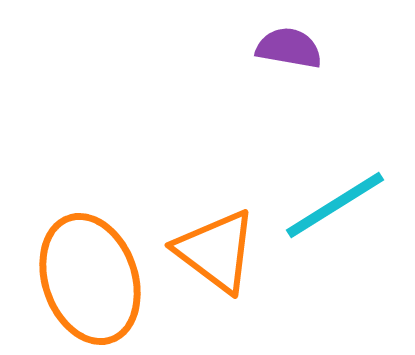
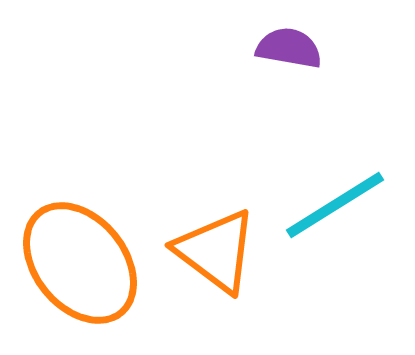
orange ellipse: moved 10 px left, 16 px up; rotated 20 degrees counterclockwise
